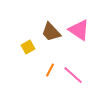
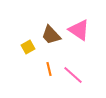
brown trapezoid: moved 3 px down
orange line: moved 1 px left, 1 px up; rotated 40 degrees counterclockwise
